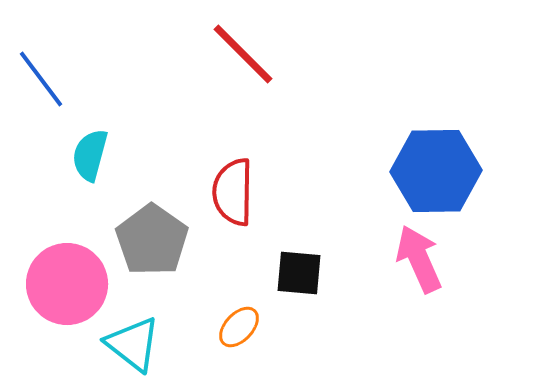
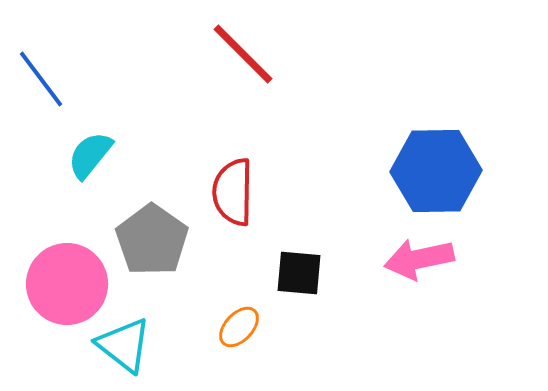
cyan semicircle: rotated 24 degrees clockwise
pink arrow: rotated 78 degrees counterclockwise
cyan triangle: moved 9 px left, 1 px down
